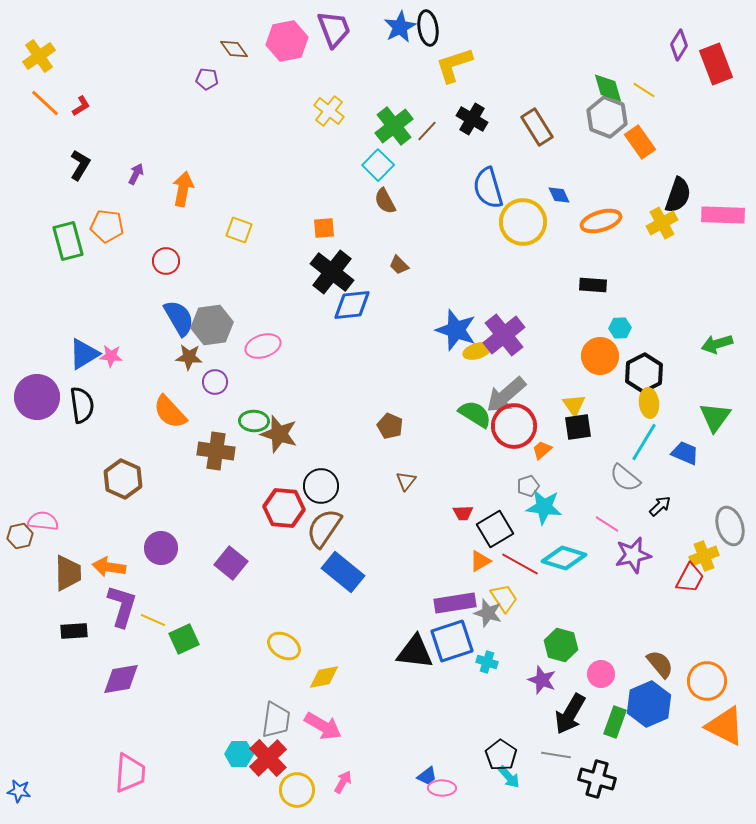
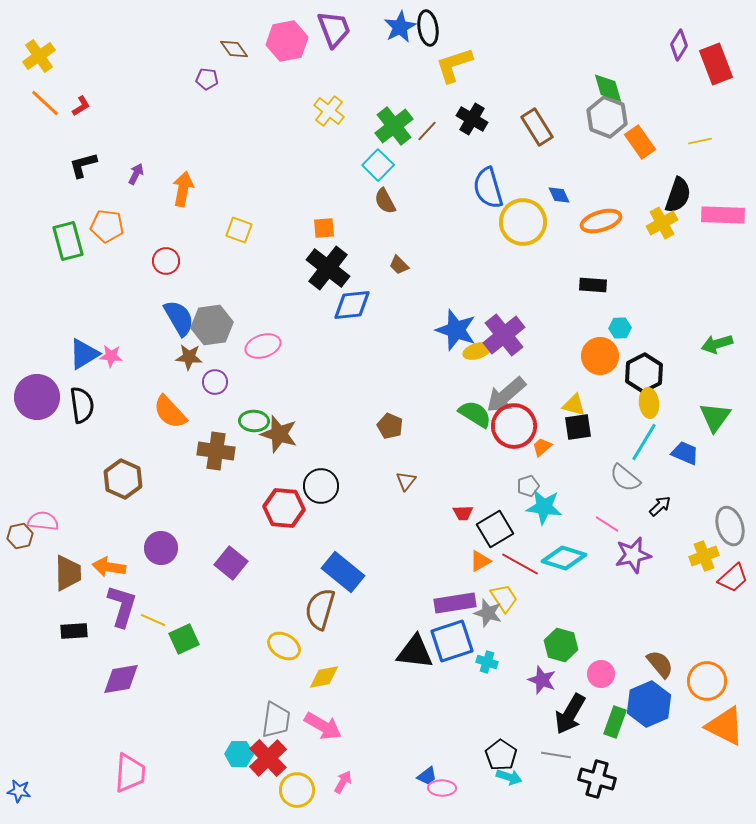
yellow line at (644, 90): moved 56 px right, 51 px down; rotated 45 degrees counterclockwise
black L-shape at (80, 165): moved 3 px right; rotated 136 degrees counterclockwise
black cross at (332, 272): moved 4 px left, 4 px up
yellow triangle at (574, 405): rotated 40 degrees counterclockwise
orange trapezoid at (542, 450): moved 3 px up
brown semicircle at (324, 528): moved 4 px left, 81 px down; rotated 18 degrees counterclockwise
red trapezoid at (690, 578): moved 43 px right; rotated 20 degrees clockwise
cyan arrow at (509, 777): rotated 30 degrees counterclockwise
